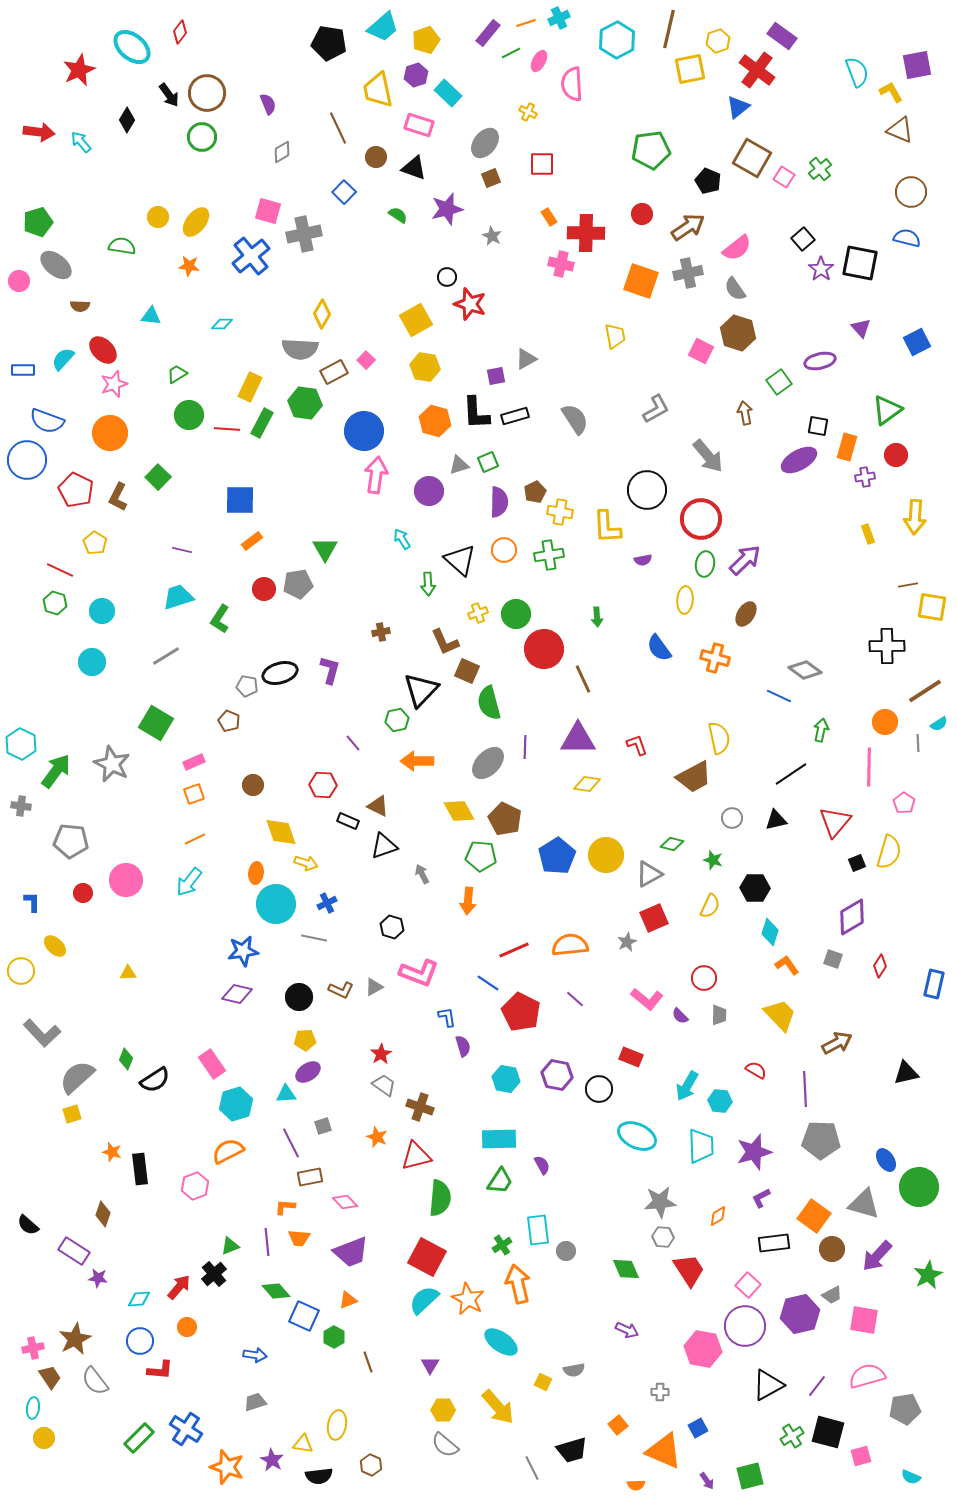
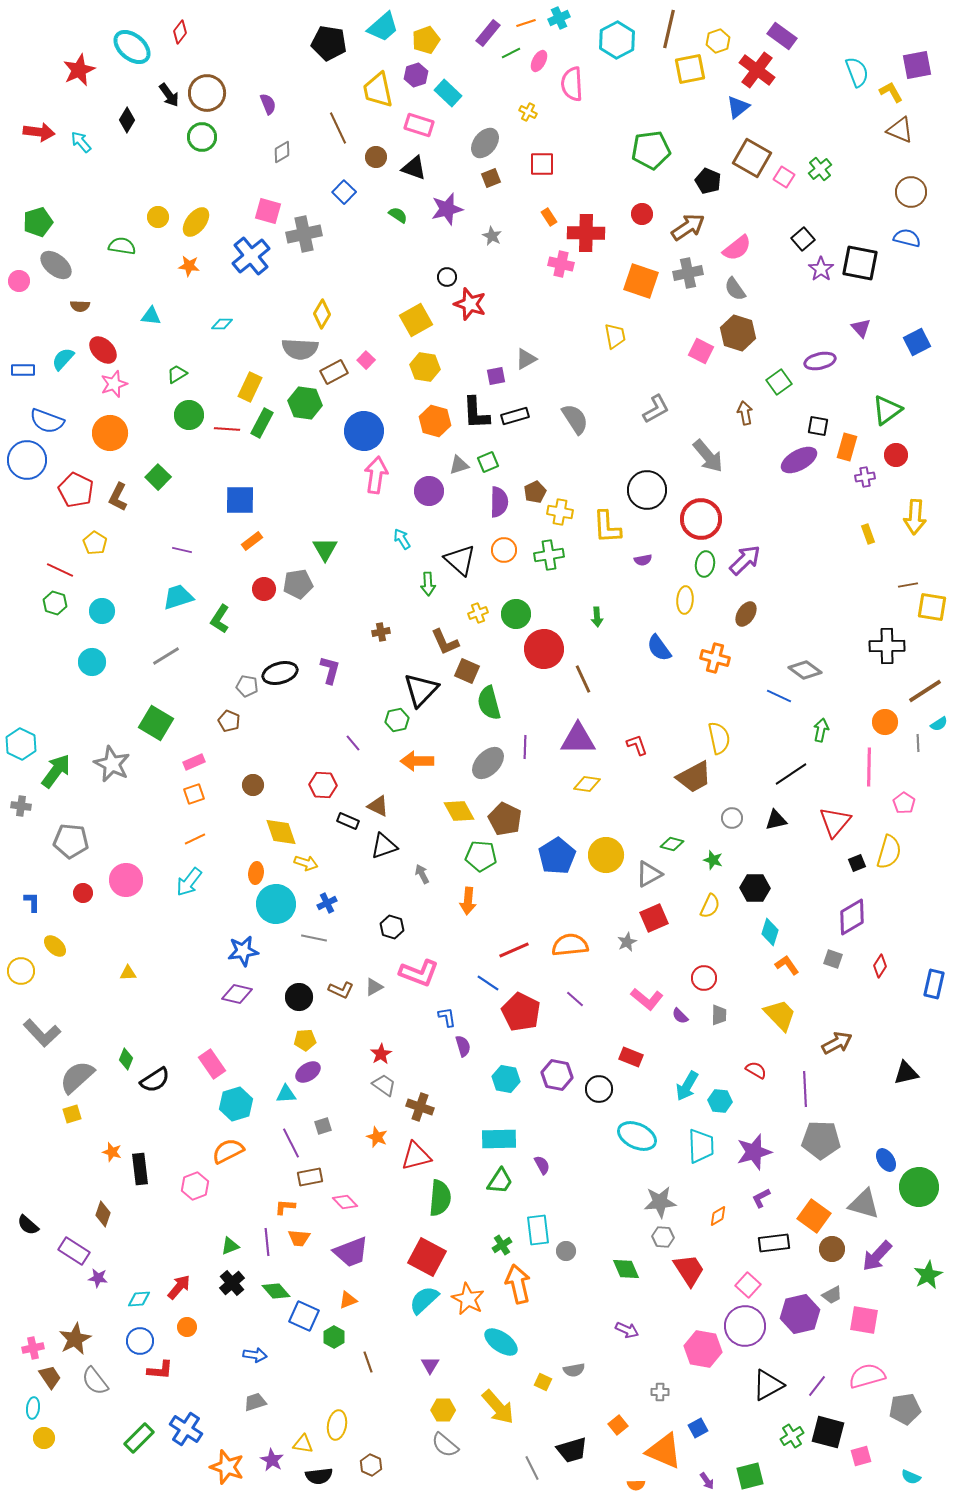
black cross at (214, 1274): moved 18 px right, 9 px down
